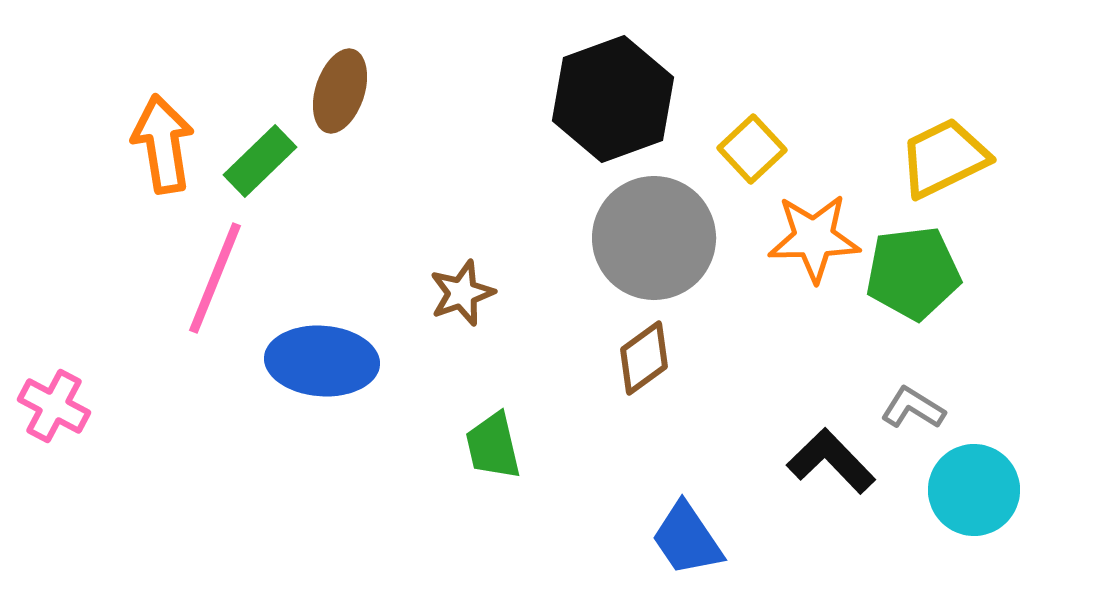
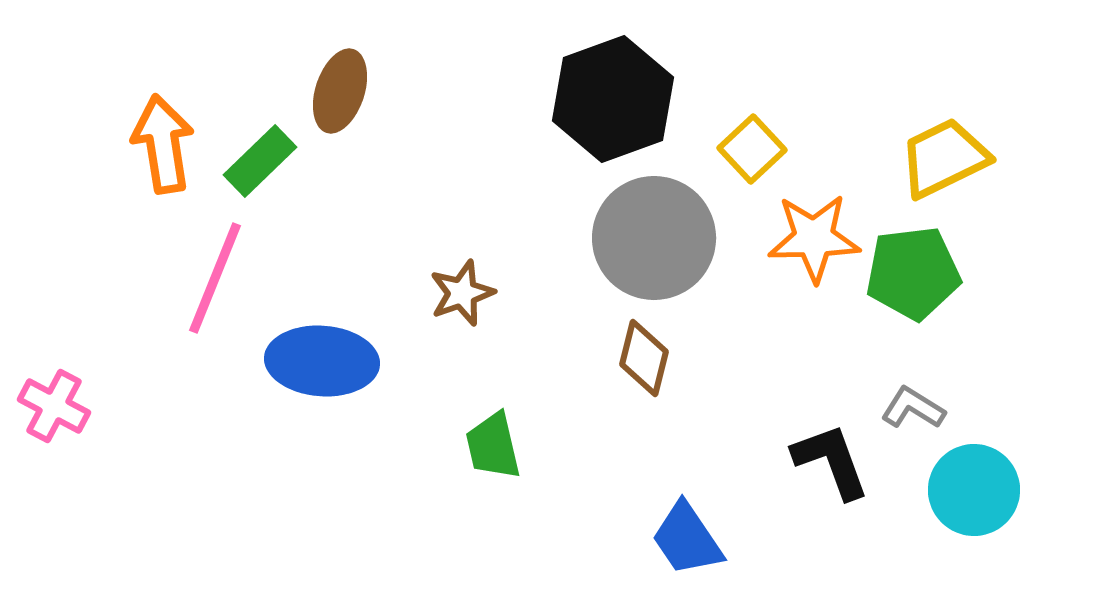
brown diamond: rotated 40 degrees counterclockwise
black L-shape: rotated 24 degrees clockwise
